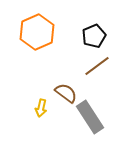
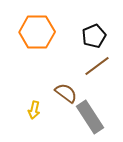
orange hexagon: rotated 24 degrees clockwise
yellow arrow: moved 7 px left, 2 px down
